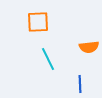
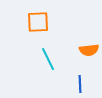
orange semicircle: moved 3 px down
